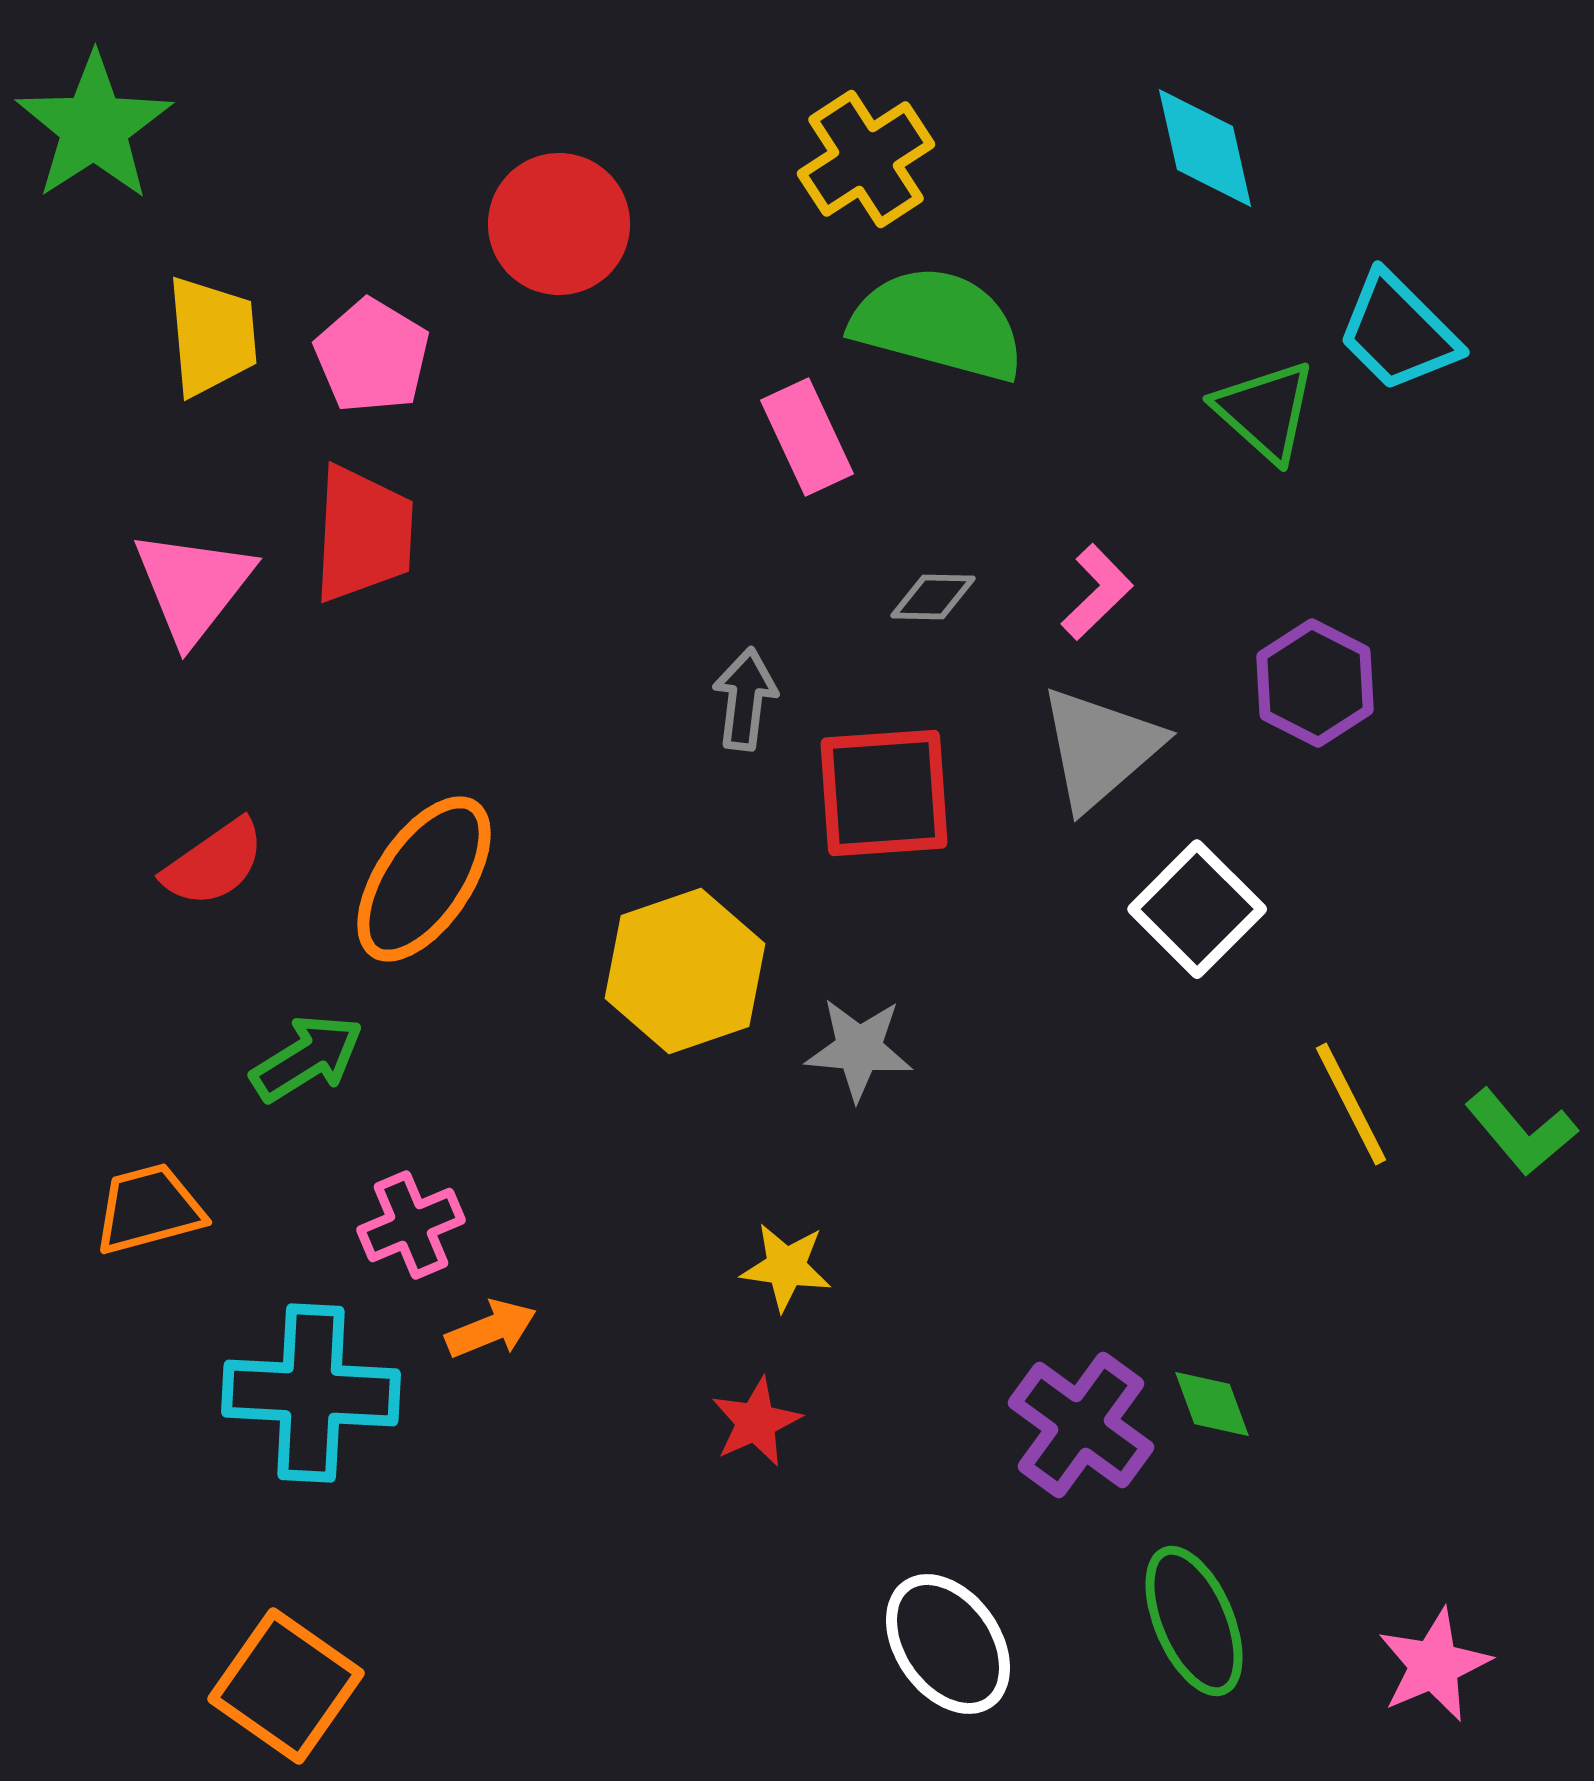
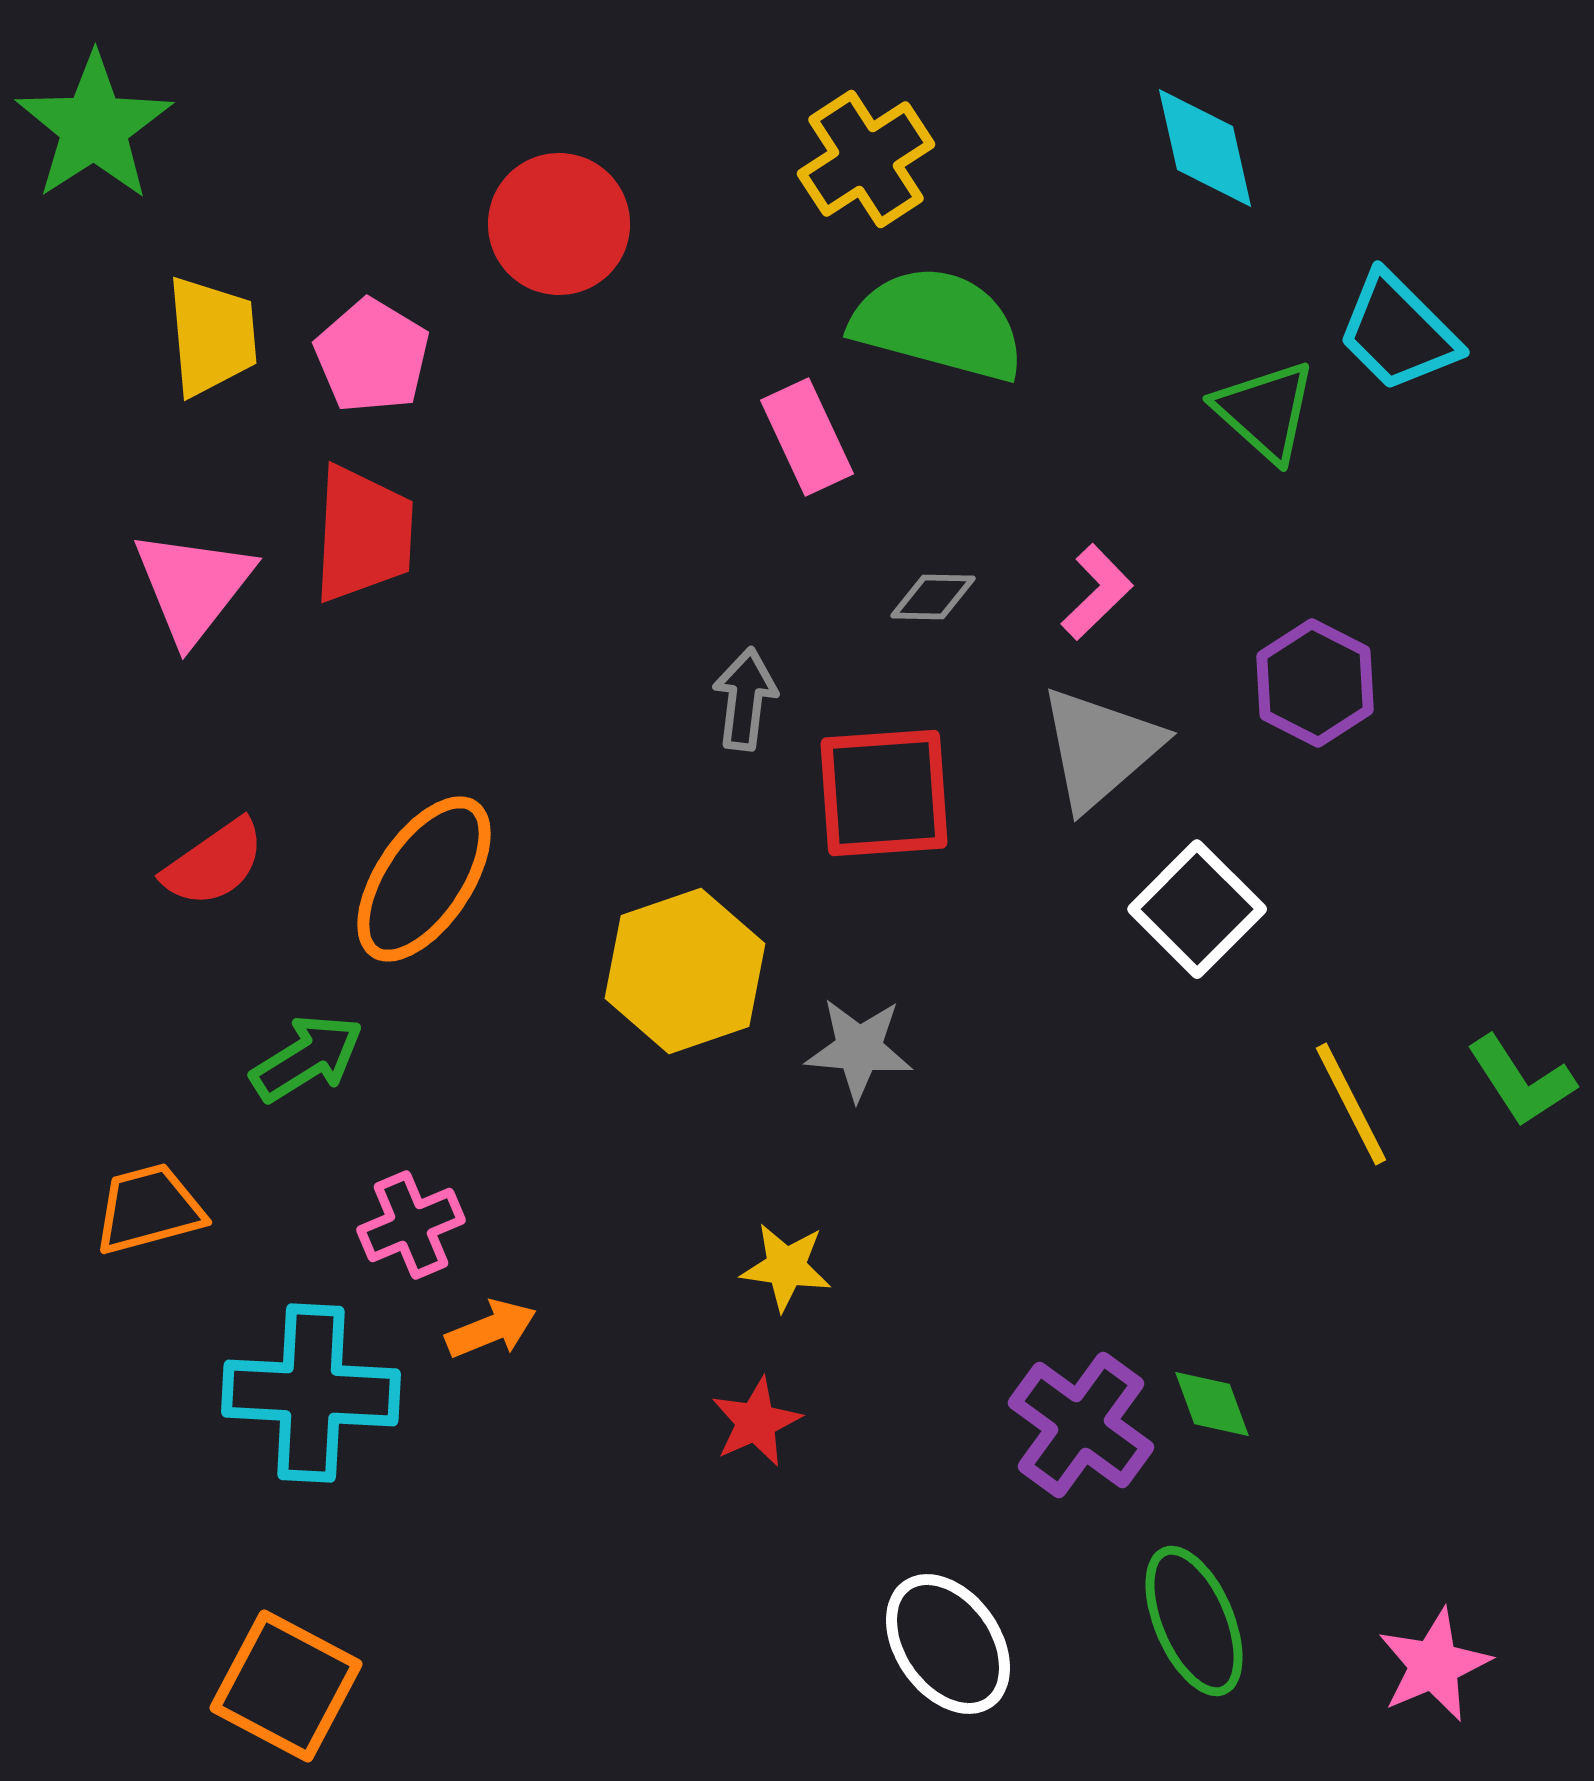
green L-shape: moved 51 px up; rotated 7 degrees clockwise
orange square: rotated 7 degrees counterclockwise
